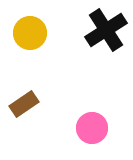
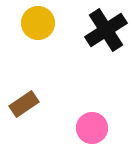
yellow circle: moved 8 px right, 10 px up
